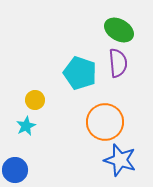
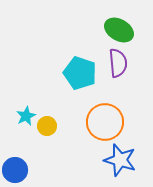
yellow circle: moved 12 px right, 26 px down
cyan star: moved 10 px up
